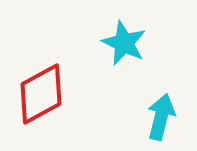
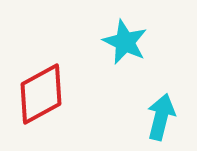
cyan star: moved 1 px right, 1 px up
